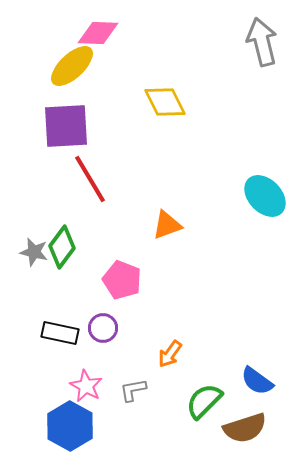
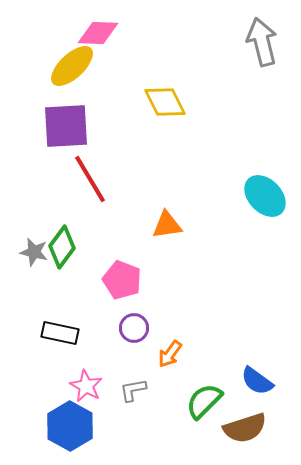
orange triangle: rotated 12 degrees clockwise
purple circle: moved 31 px right
